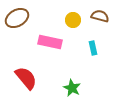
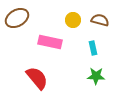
brown semicircle: moved 4 px down
red semicircle: moved 11 px right
green star: moved 24 px right, 12 px up; rotated 24 degrees counterclockwise
